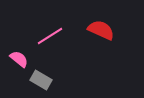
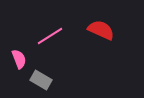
pink semicircle: rotated 30 degrees clockwise
